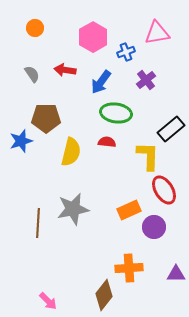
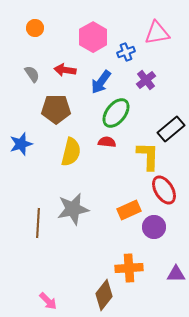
green ellipse: rotated 60 degrees counterclockwise
brown pentagon: moved 10 px right, 9 px up
blue star: moved 3 px down
